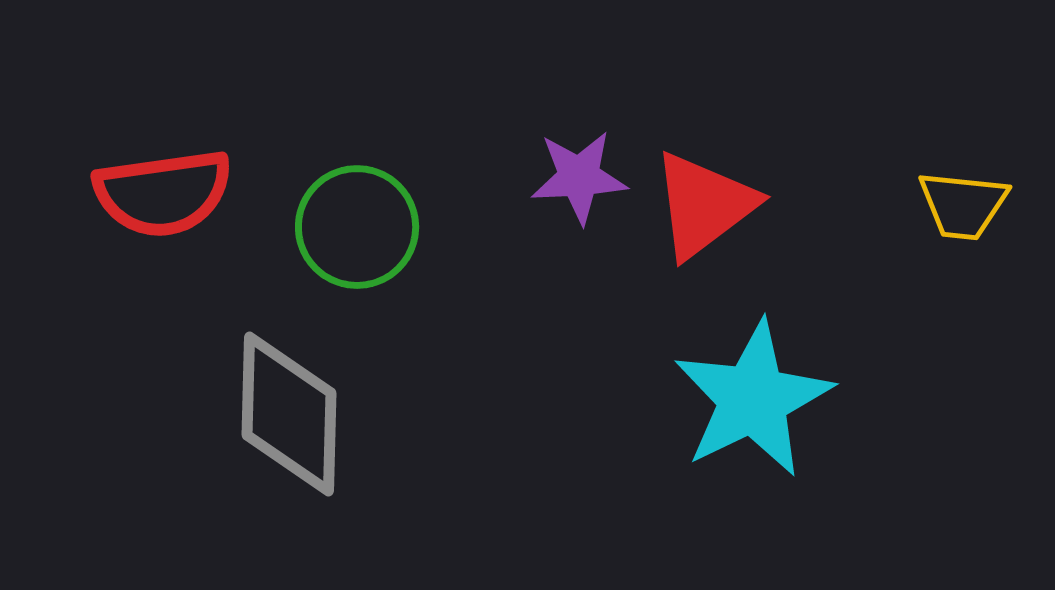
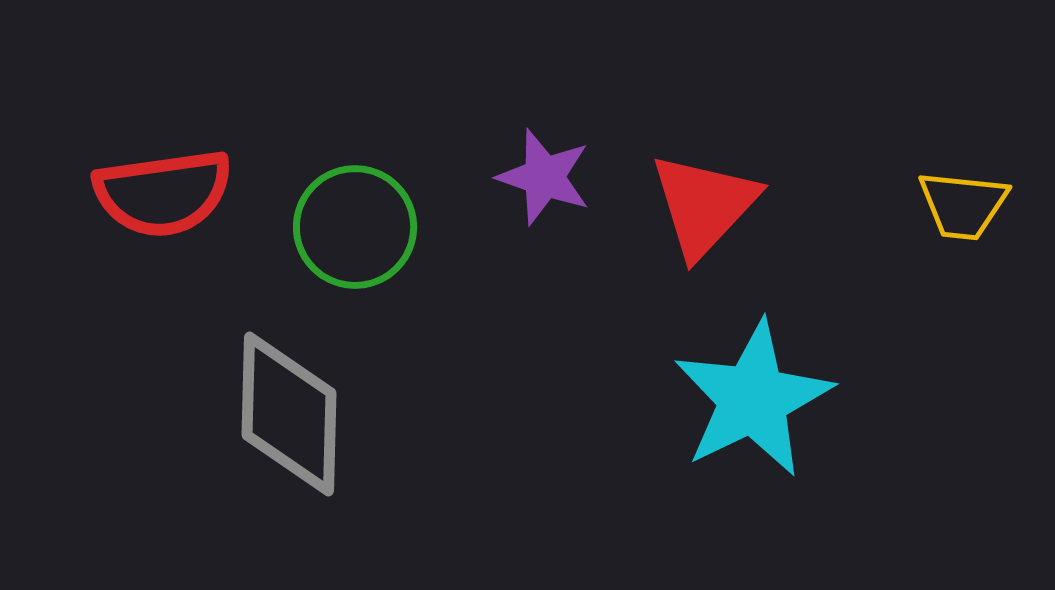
purple star: moved 35 px left; rotated 22 degrees clockwise
red triangle: rotated 10 degrees counterclockwise
green circle: moved 2 px left
